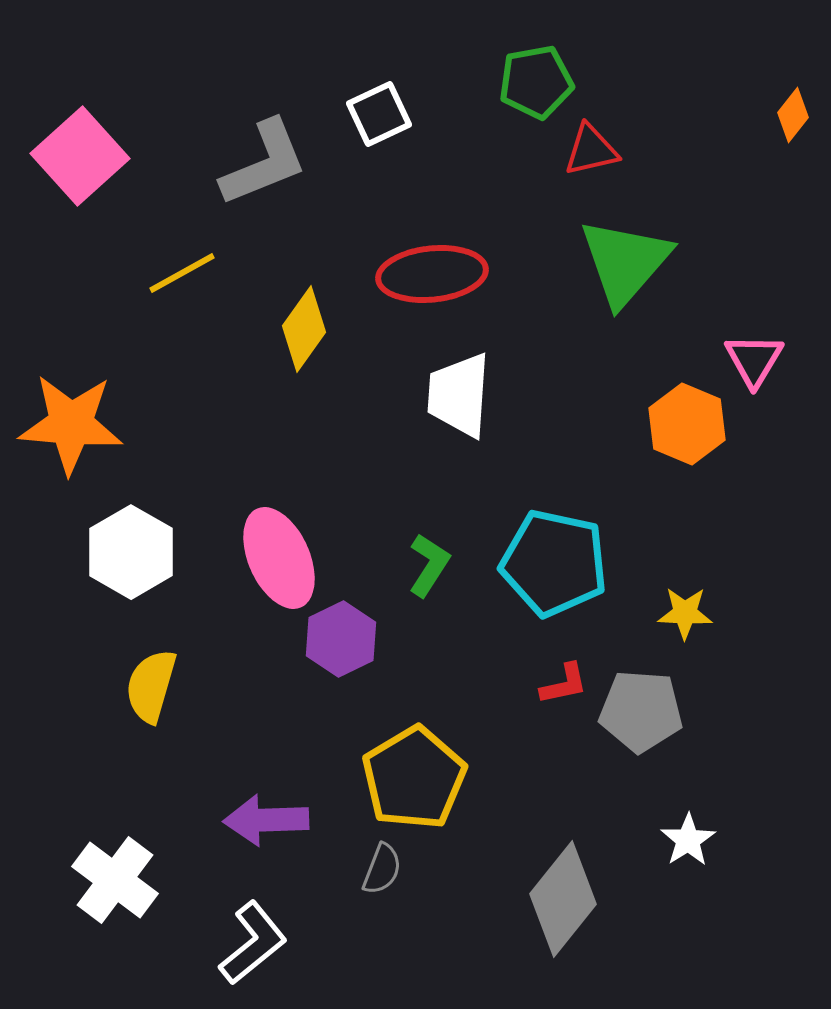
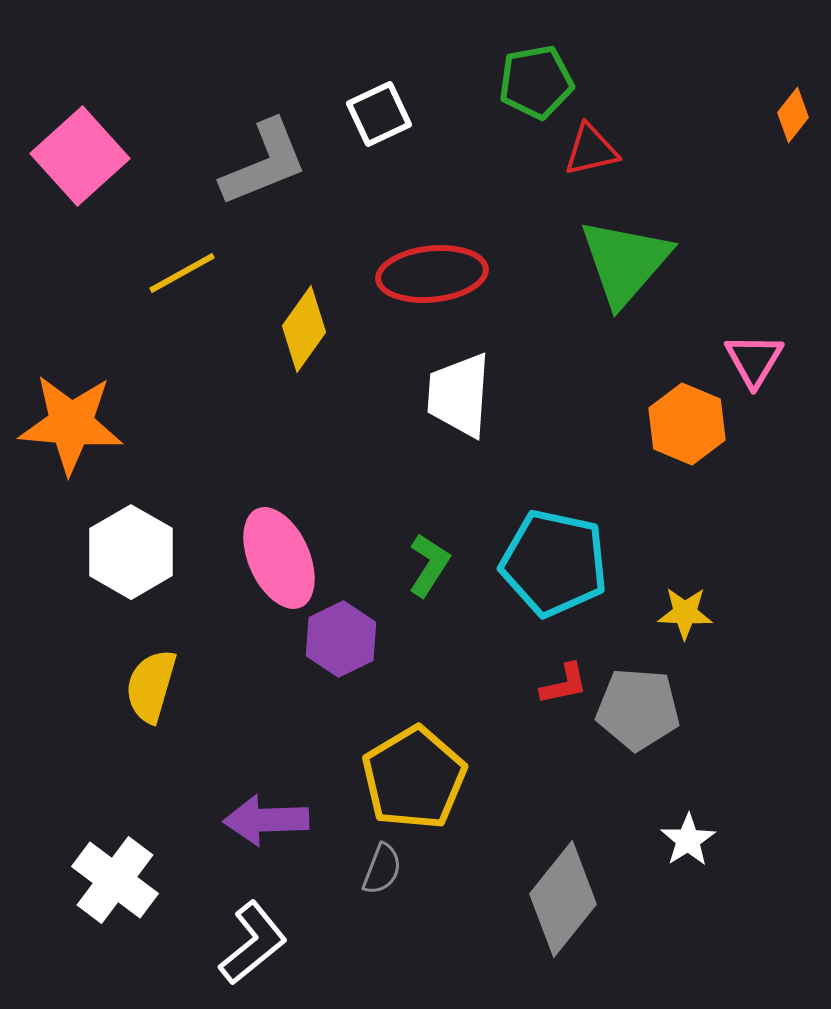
gray pentagon: moved 3 px left, 2 px up
